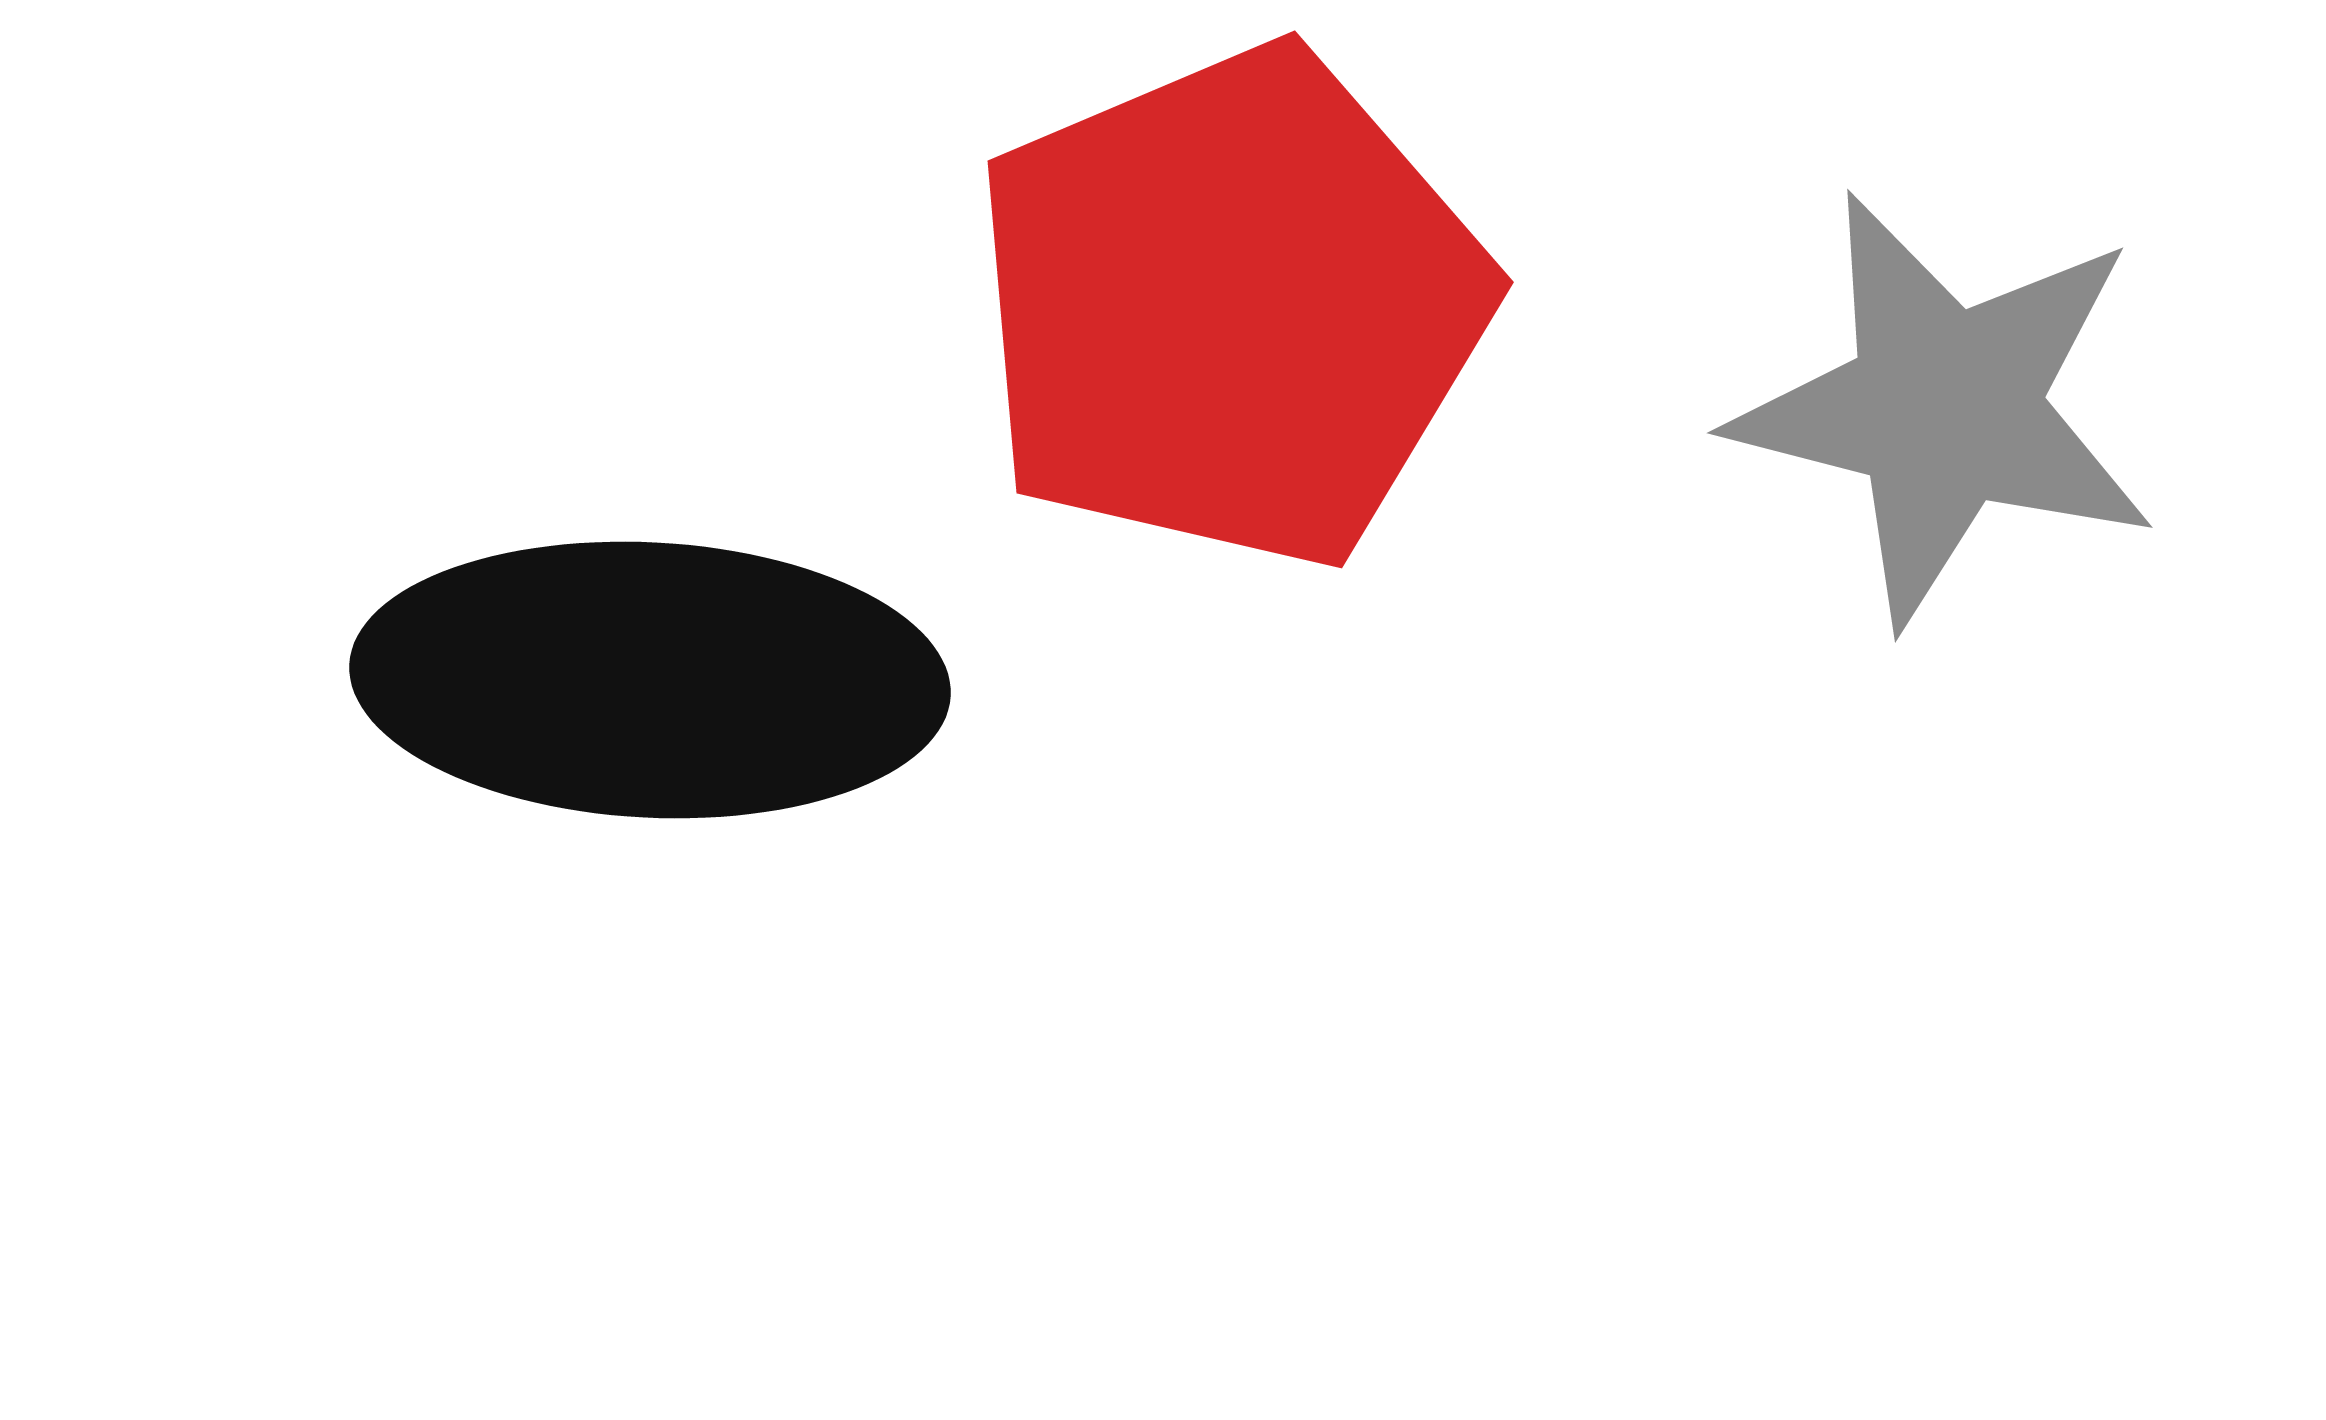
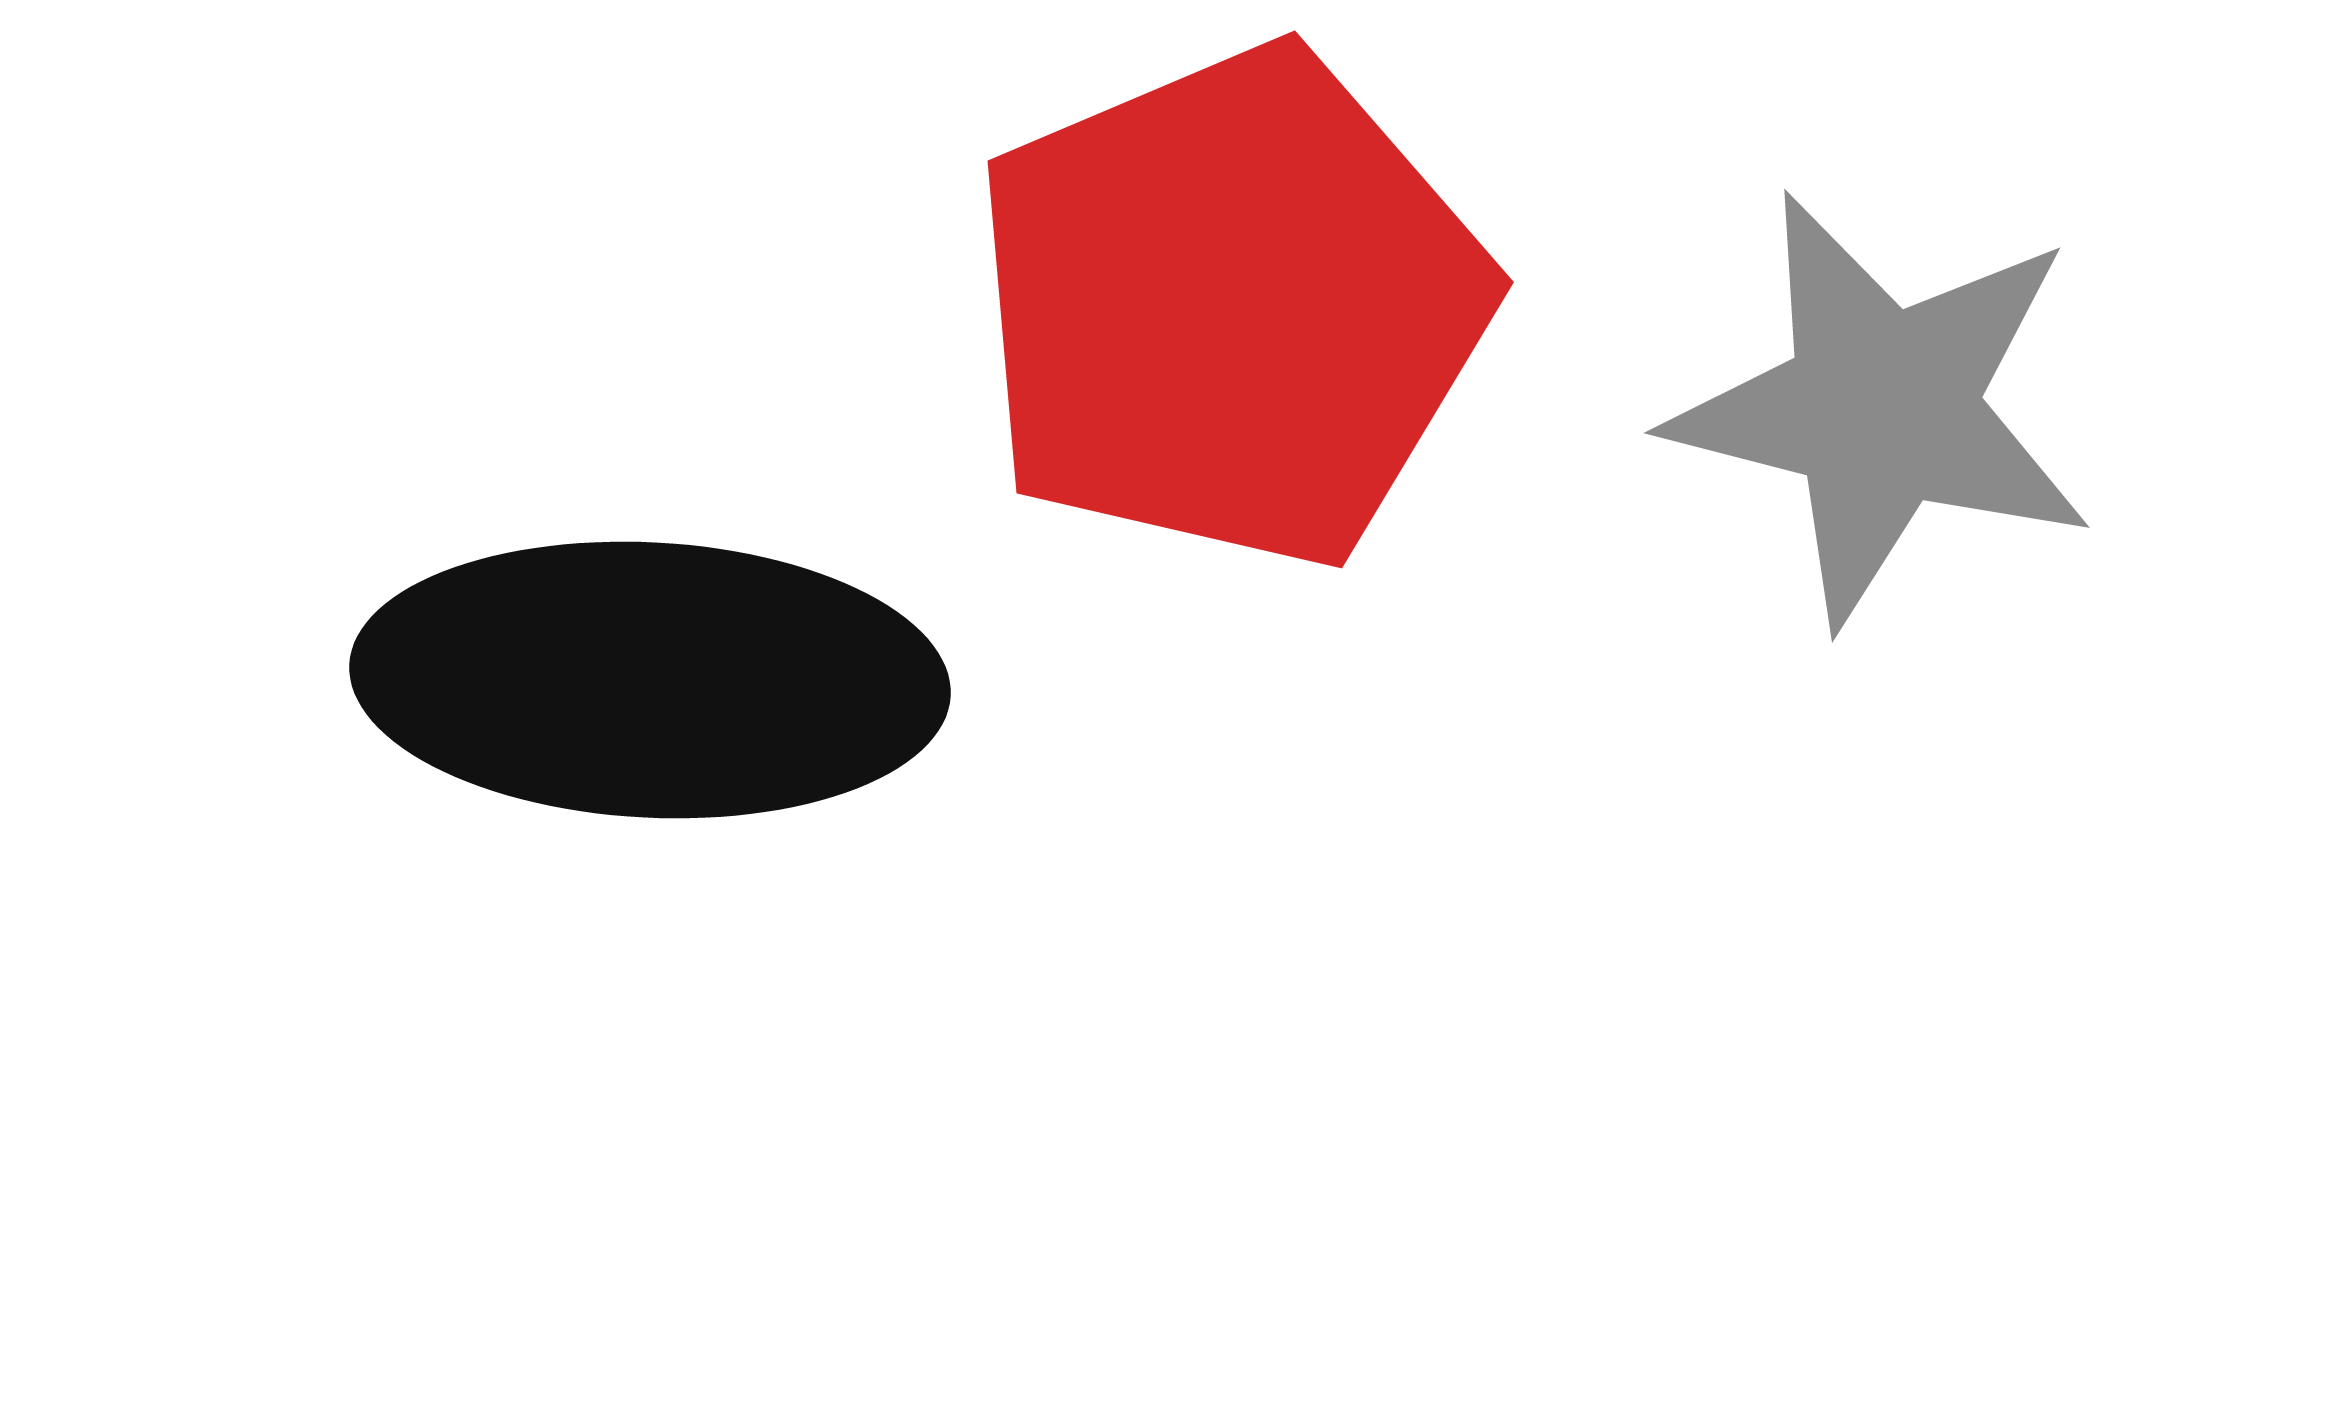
gray star: moved 63 px left
